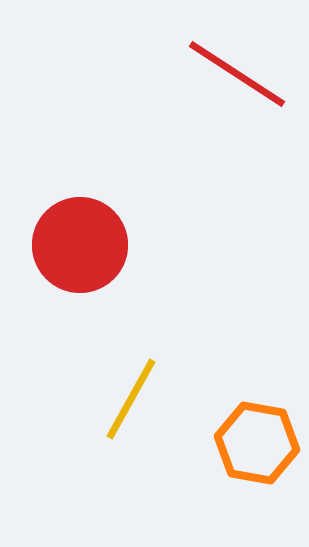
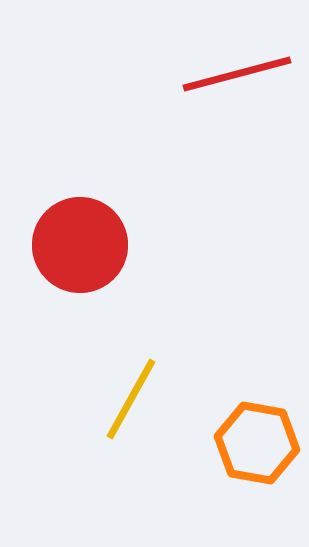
red line: rotated 48 degrees counterclockwise
